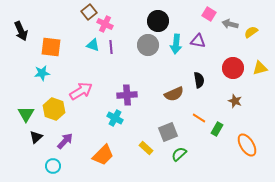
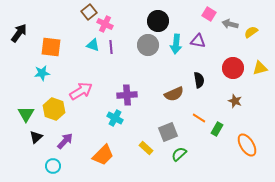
black arrow: moved 2 px left, 2 px down; rotated 120 degrees counterclockwise
